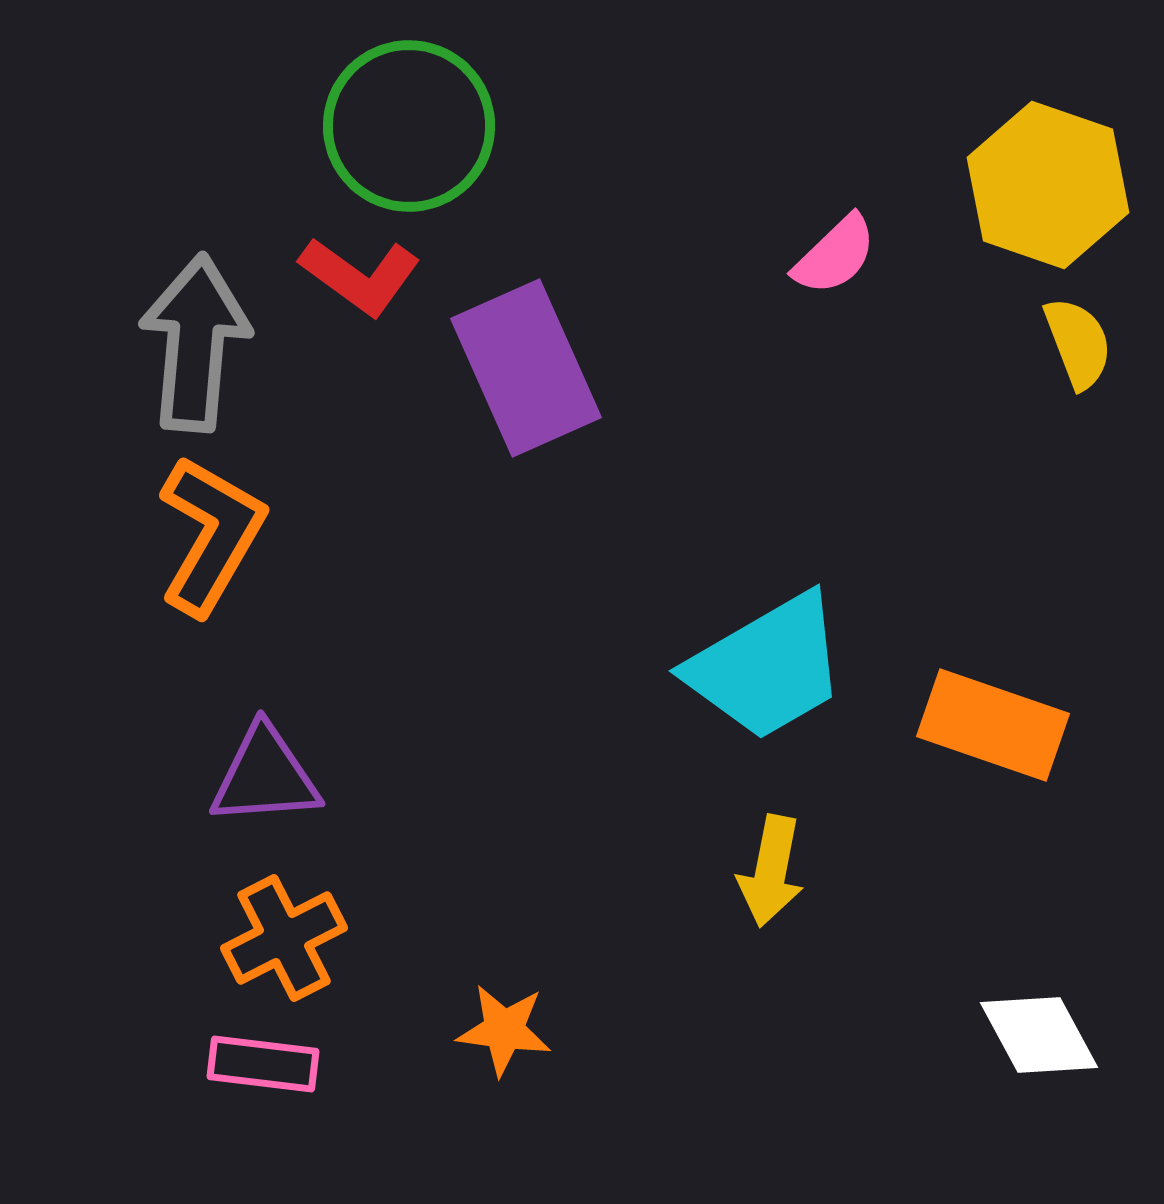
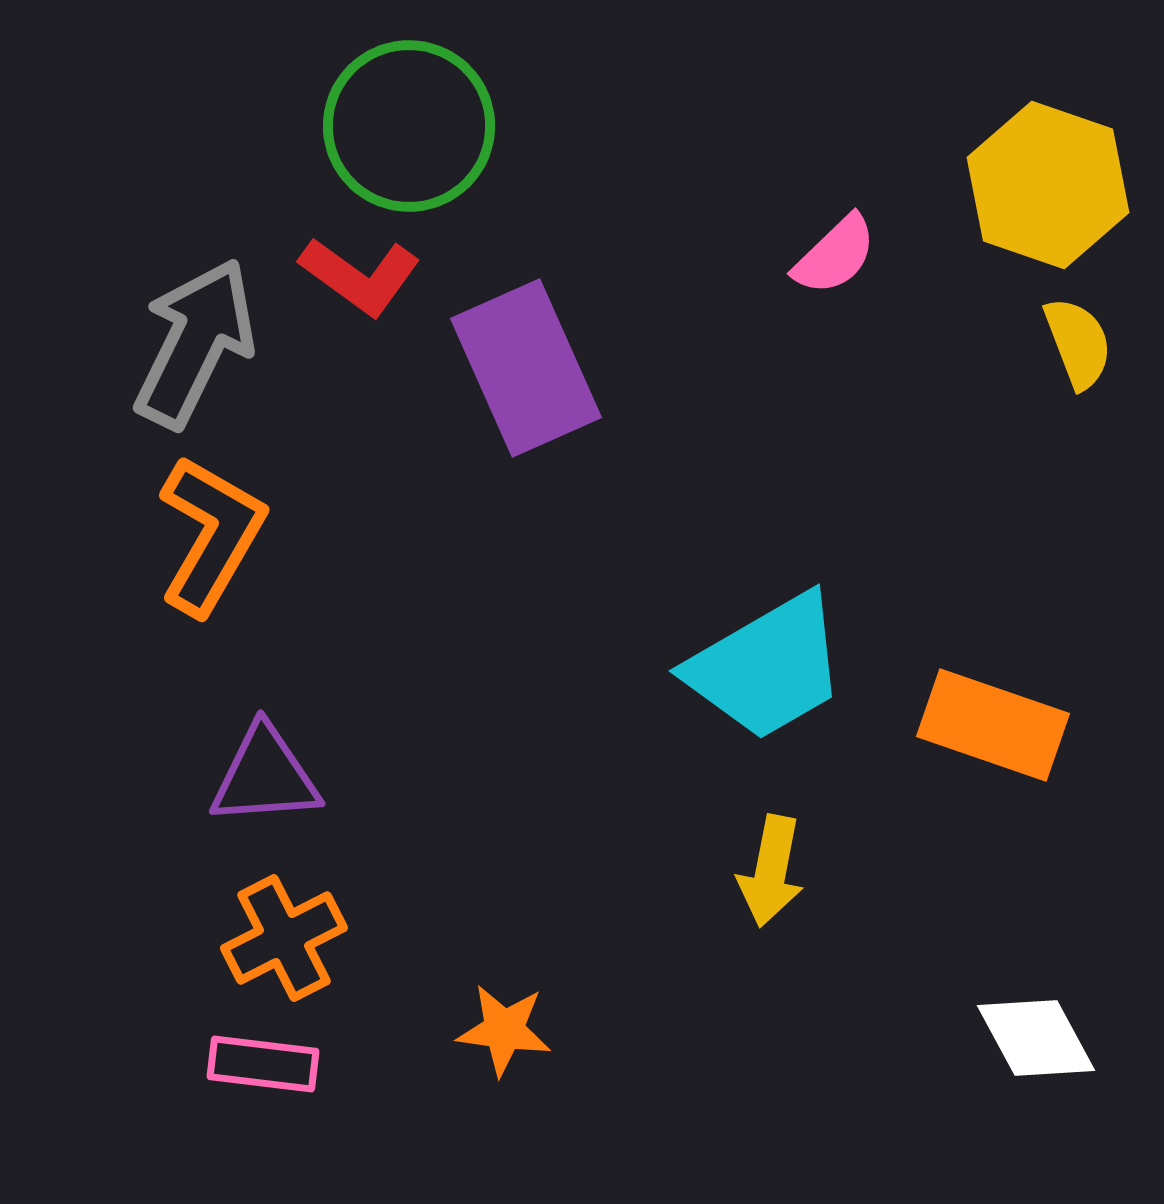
gray arrow: rotated 21 degrees clockwise
white diamond: moved 3 px left, 3 px down
